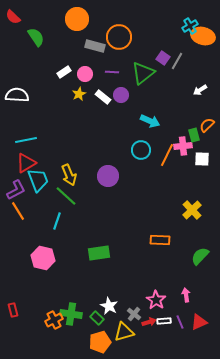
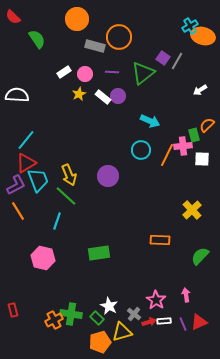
green semicircle at (36, 37): moved 1 px right, 2 px down
purple circle at (121, 95): moved 3 px left, 1 px down
cyan line at (26, 140): rotated 40 degrees counterclockwise
purple L-shape at (16, 190): moved 5 px up
purple line at (180, 322): moved 3 px right, 2 px down
yellow triangle at (124, 332): moved 2 px left
